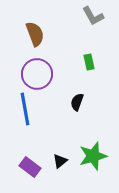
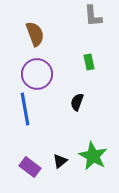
gray L-shape: rotated 25 degrees clockwise
green star: rotated 28 degrees counterclockwise
